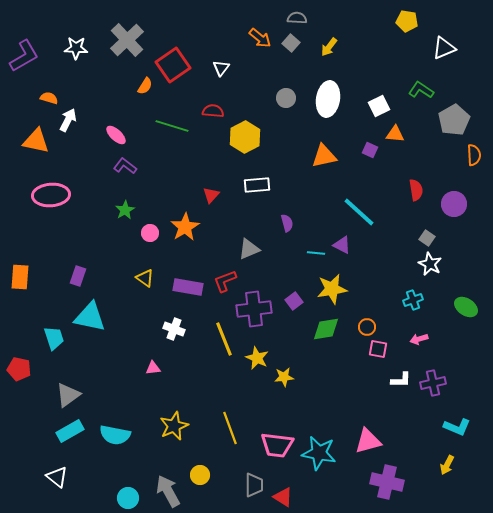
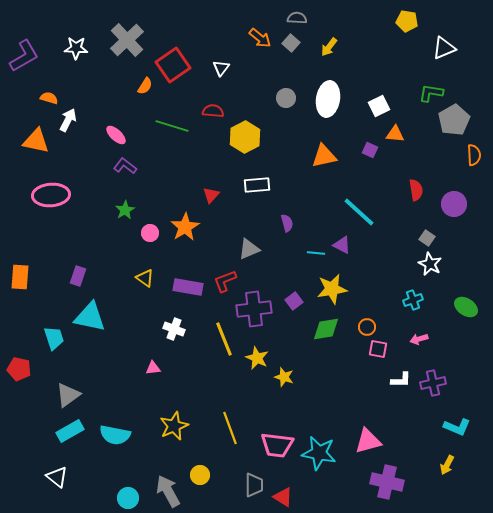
green L-shape at (421, 90): moved 10 px right, 3 px down; rotated 25 degrees counterclockwise
yellow star at (284, 377): rotated 24 degrees clockwise
